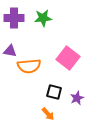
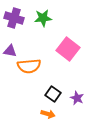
purple cross: rotated 18 degrees clockwise
pink square: moved 9 px up
black square: moved 1 px left, 2 px down; rotated 21 degrees clockwise
purple star: rotated 24 degrees counterclockwise
orange arrow: rotated 32 degrees counterclockwise
